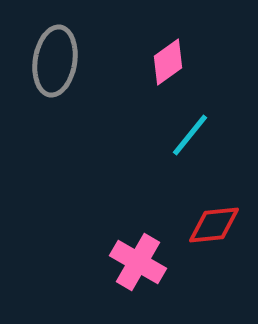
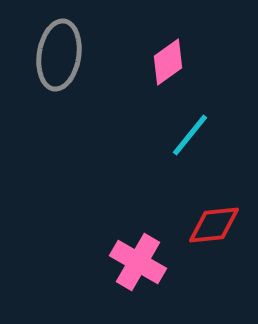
gray ellipse: moved 4 px right, 6 px up
